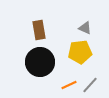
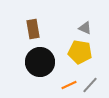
brown rectangle: moved 6 px left, 1 px up
yellow pentagon: rotated 15 degrees clockwise
